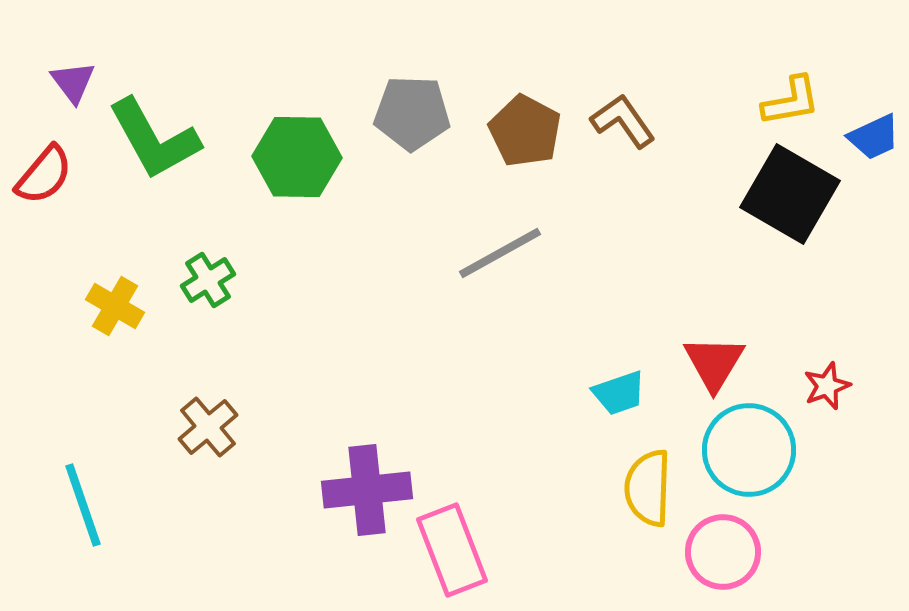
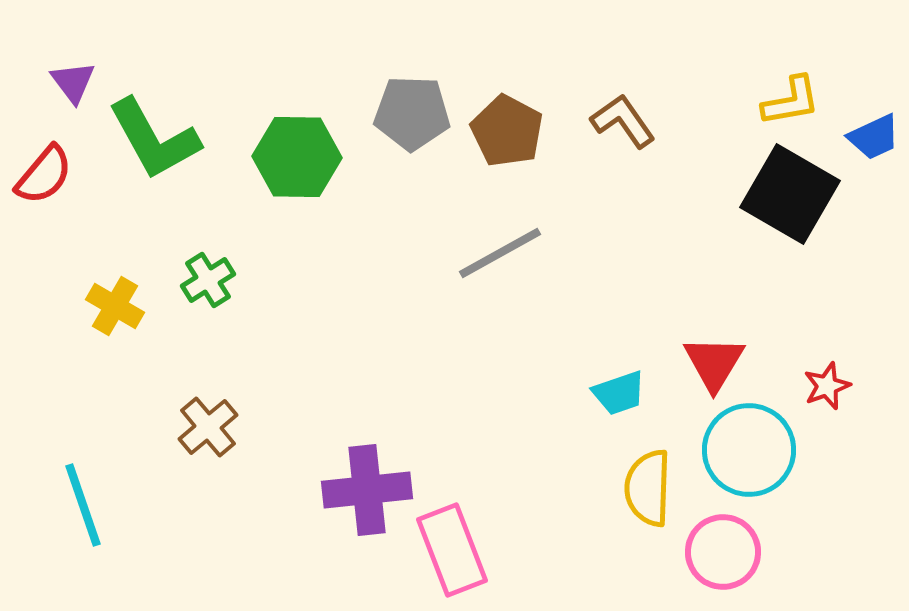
brown pentagon: moved 18 px left
